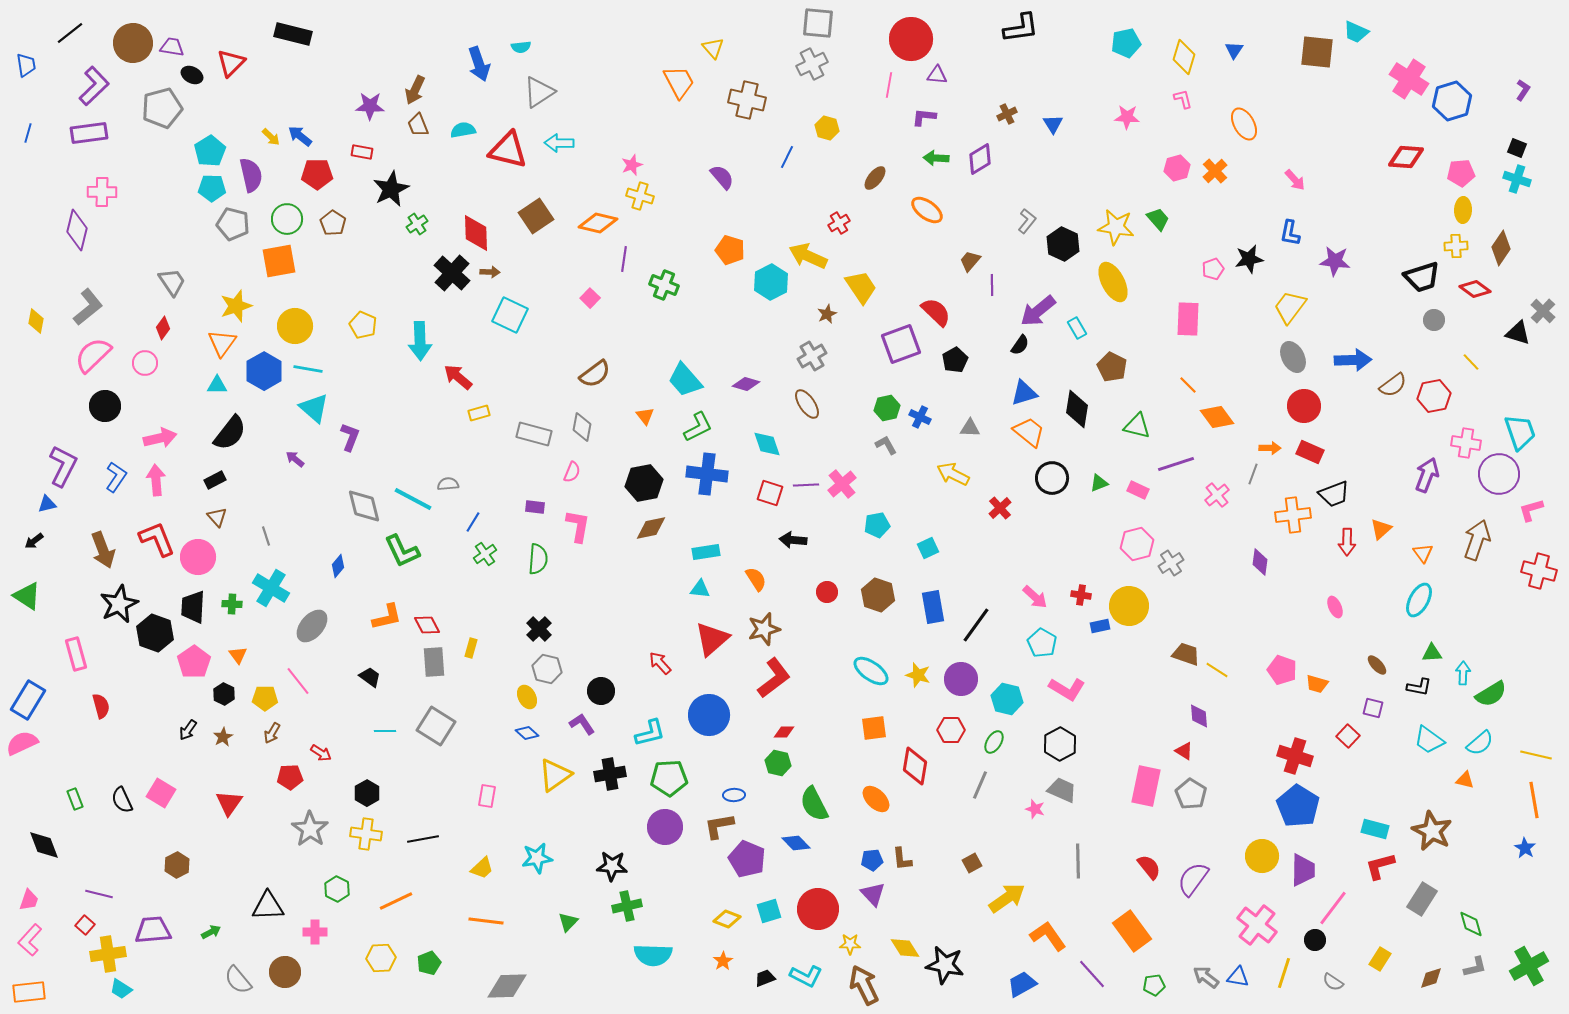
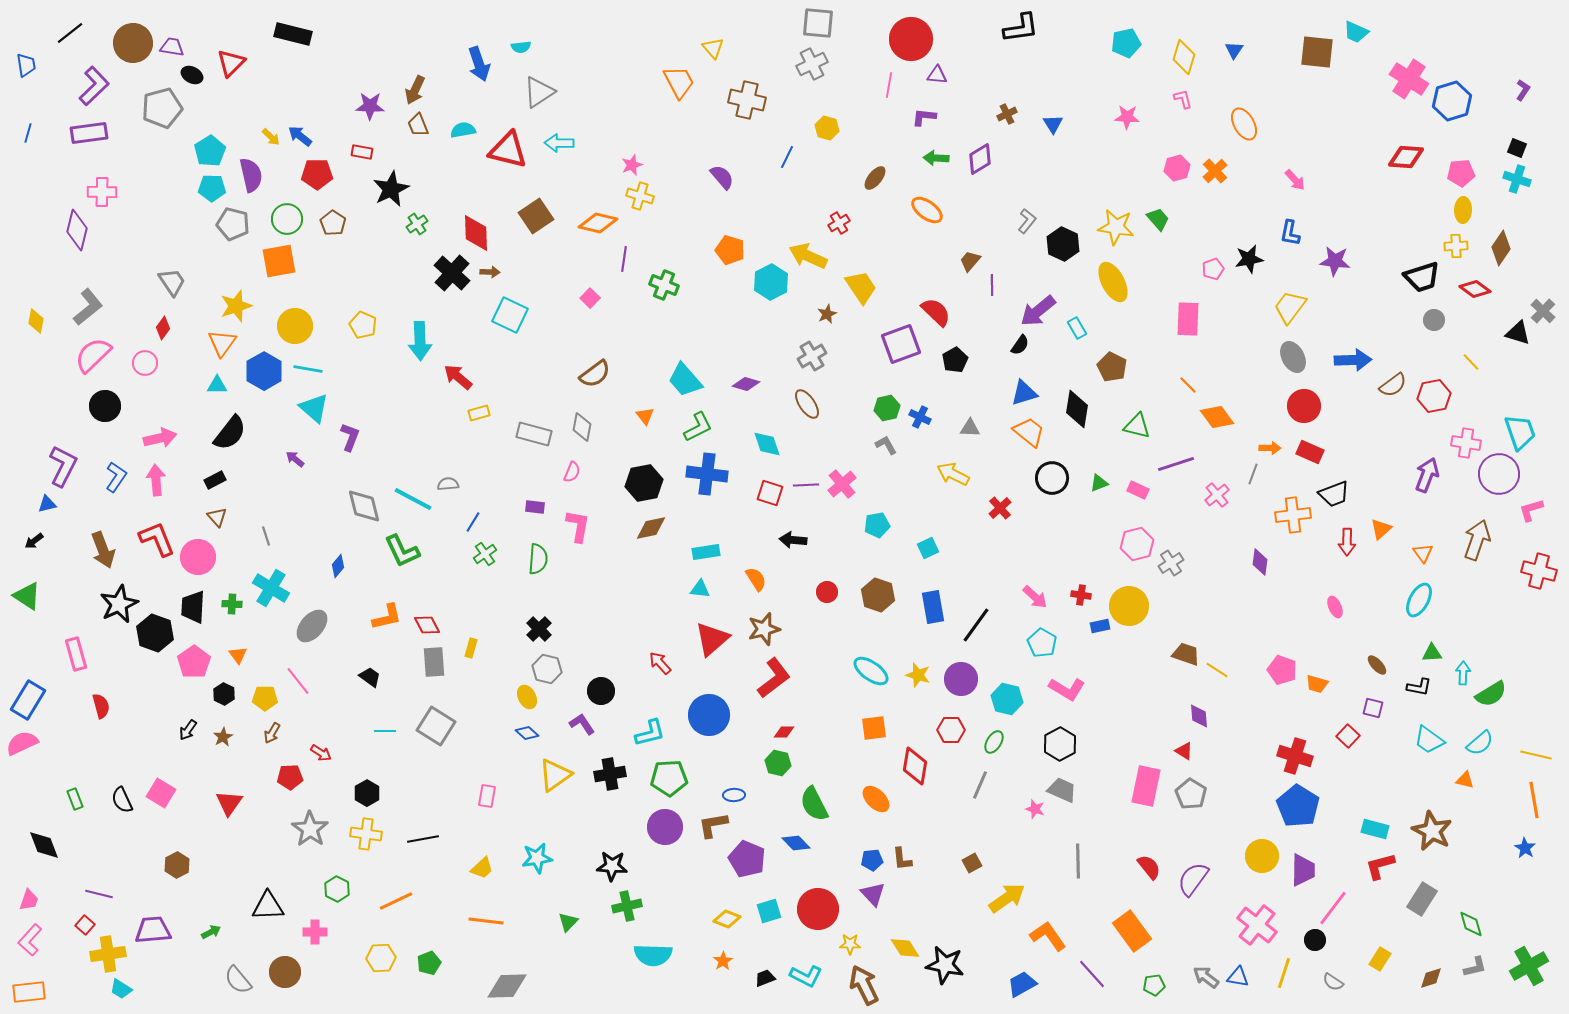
brown L-shape at (719, 826): moved 6 px left, 1 px up
